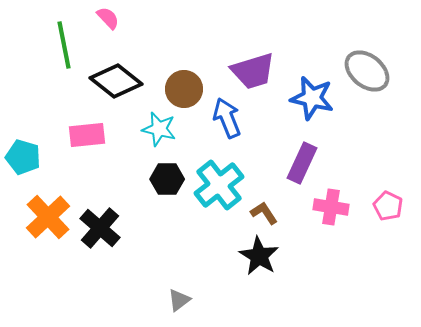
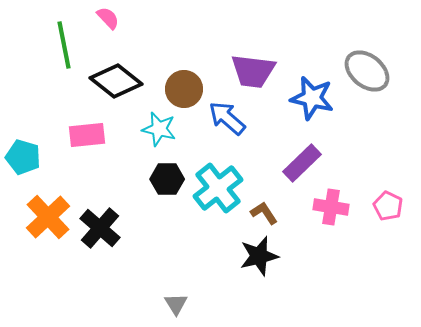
purple trapezoid: rotated 24 degrees clockwise
blue arrow: rotated 27 degrees counterclockwise
purple rectangle: rotated 21 degrees clockwise
cyan cross: moved 1 px left, 3 px down
black star: rotated 27 degrees clockwise
gray triangle: moved 3 px left, 4 px down; rotated 25 degrees counterclockwise
